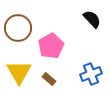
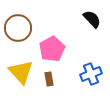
pink pentagon: moved 1 px right, 3 px down
yellow triangle: moved 2 px right; rotated 12 degrees counterclockwise
brown rectangle: rotated 40 degrees clockwise
